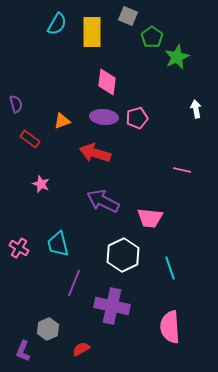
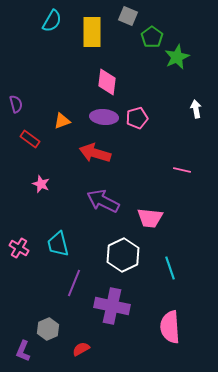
cyan semicircle: moved 5 px left, 3 px up
